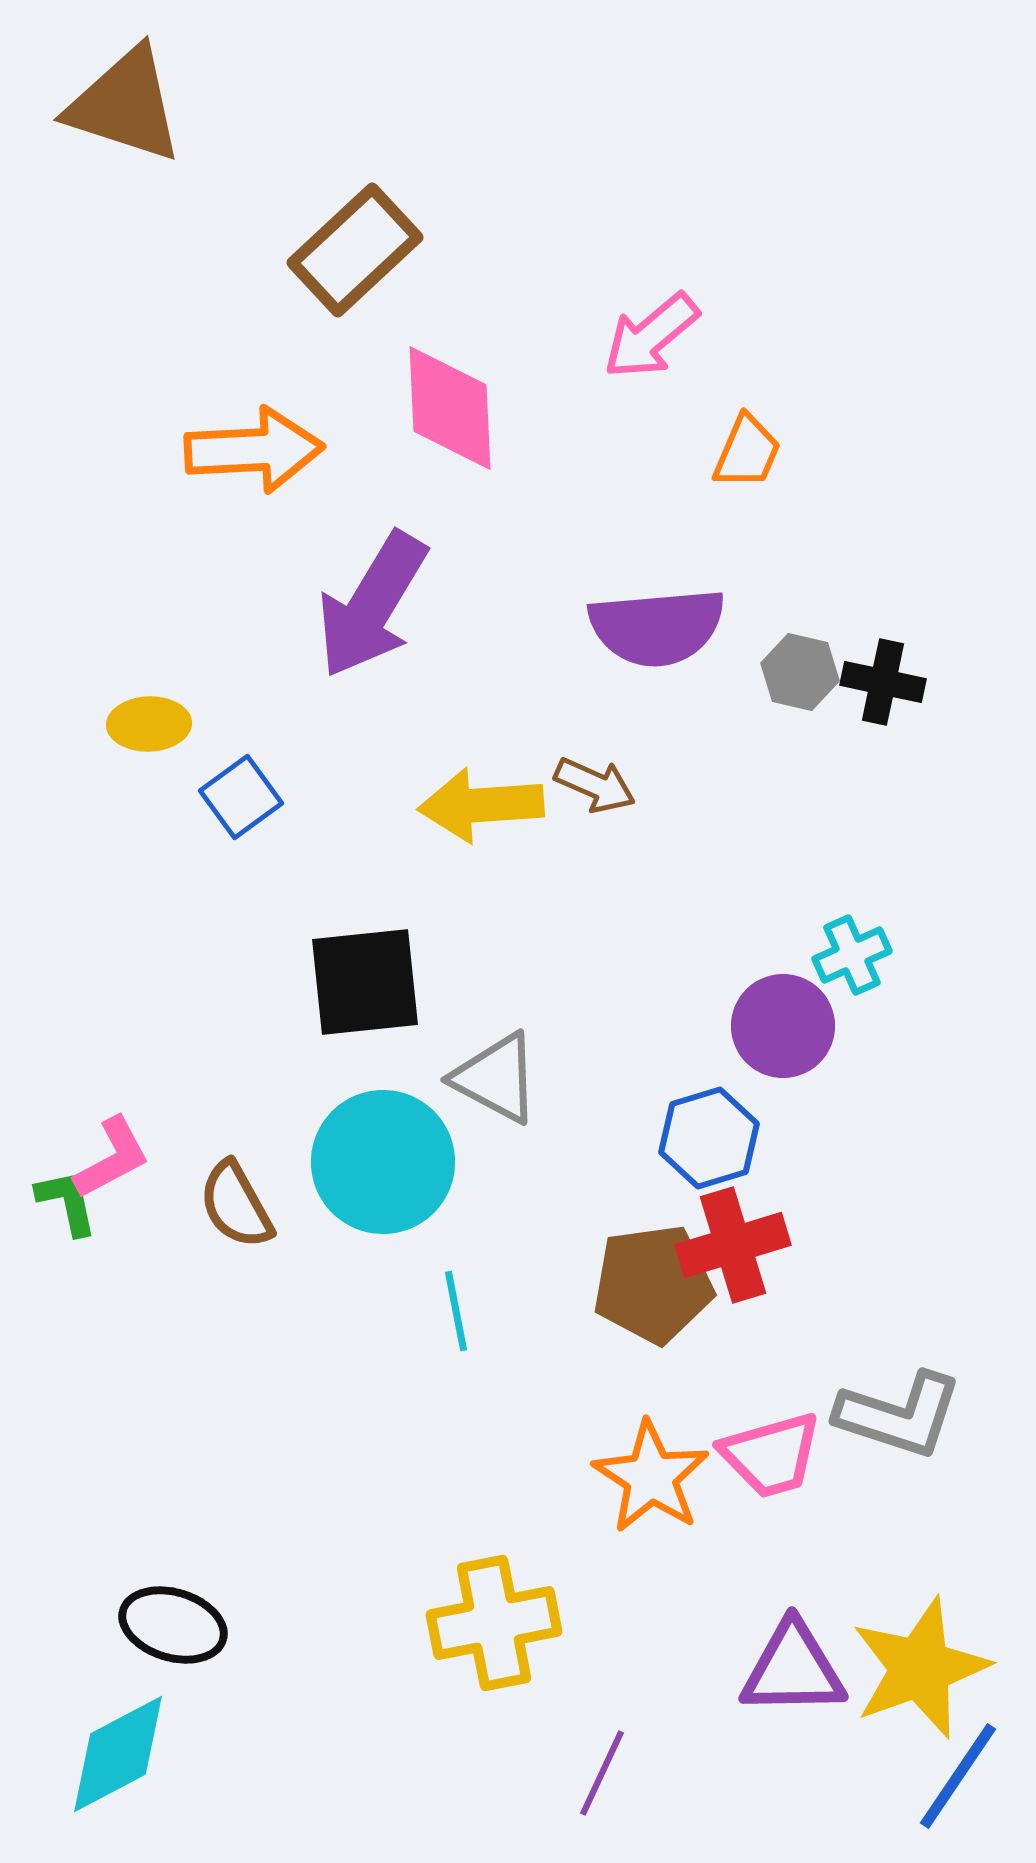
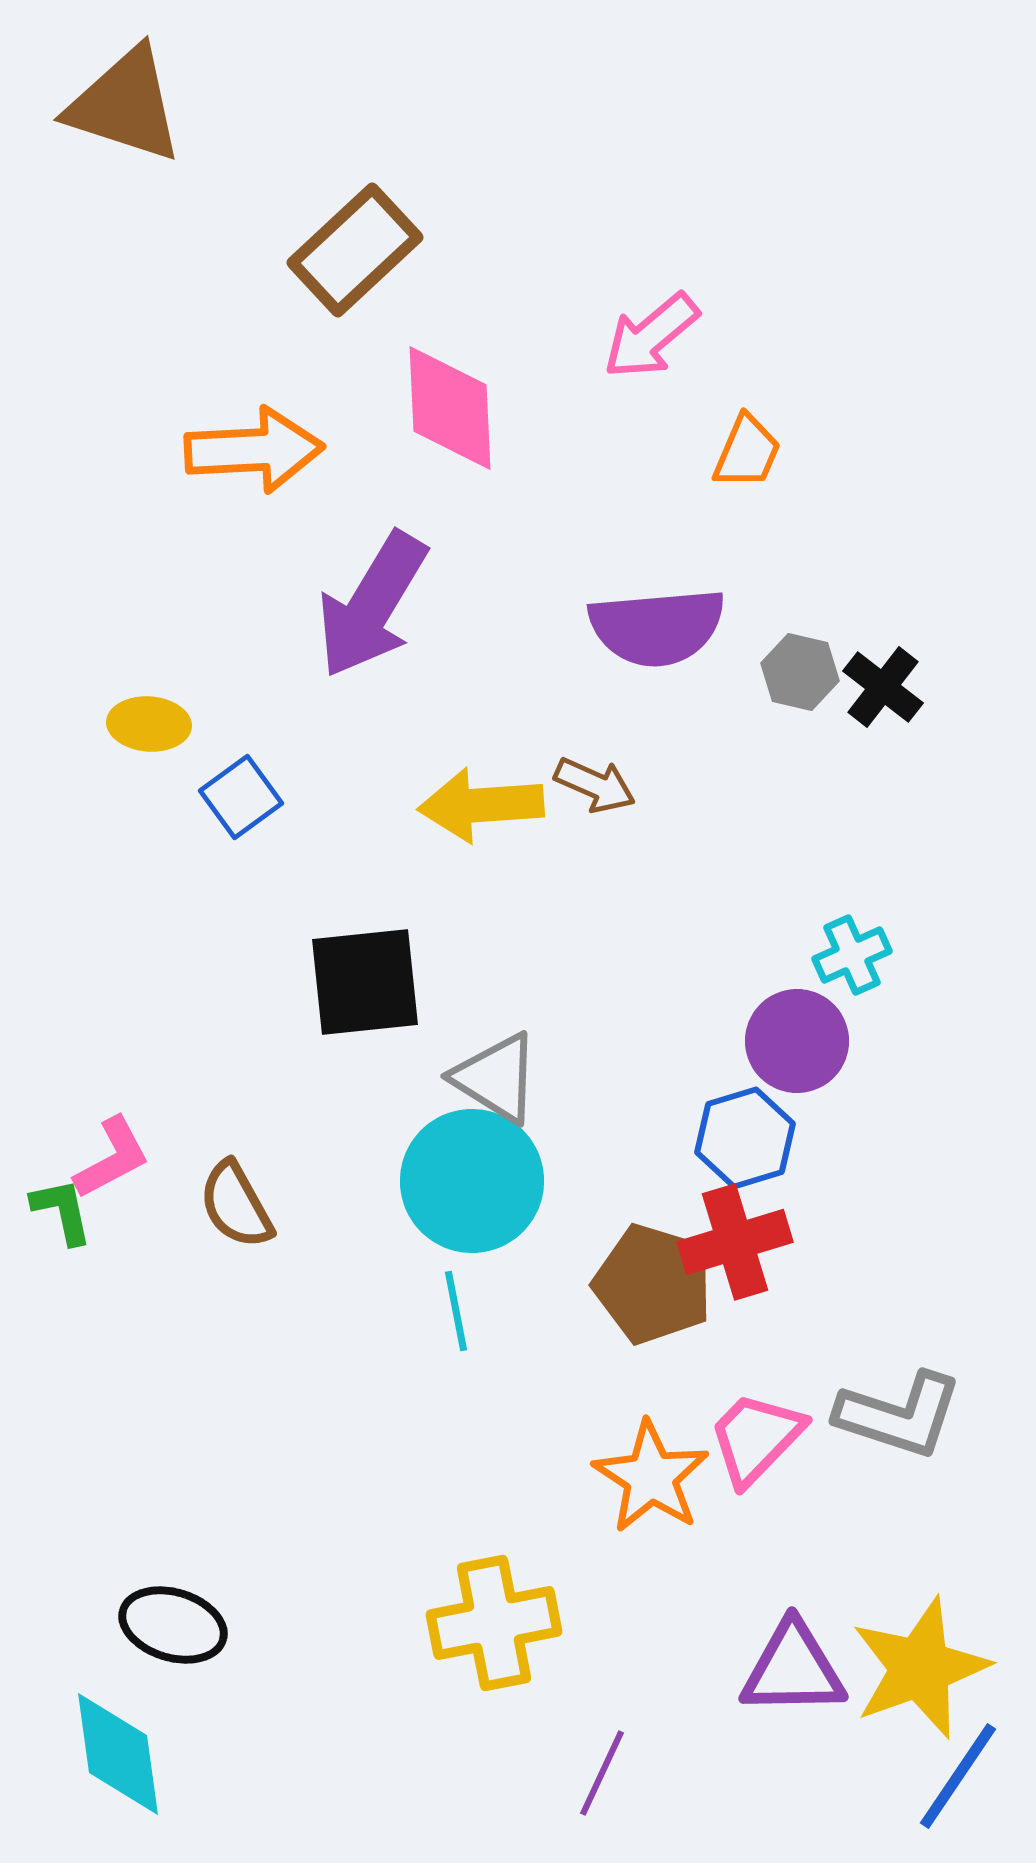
black cross: moved 5 px down; rotated 26 degrees clockwise
yellow ellipse: rotated 6 degrees clockwise
purple circle: moved 14 px right, 15 px down
gray triangle: rotated 4 degrees clockwise
blue hexagon: moved 36 px right
cyan circle: moved 89 px right, 19 px down
green L-shape: moved 5 px left, 9 px down
red cross: moved 2 px right, 3 px up
brown pentagon: rotated 25 degrees clockwise
pink trapezoid: moved 15 px left, 17 px up; rotated 150 degrees clockwise
cyan diamond: rotated 70 degrees counterclockwise
